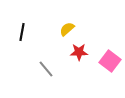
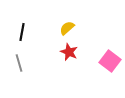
yellow semicircle: moved 1 px up
red star: moved 10 px left; rotated 24 degrees clockwise
gray line: moved 27 px left, 6 px up; rotated 24 degrees clockwise
